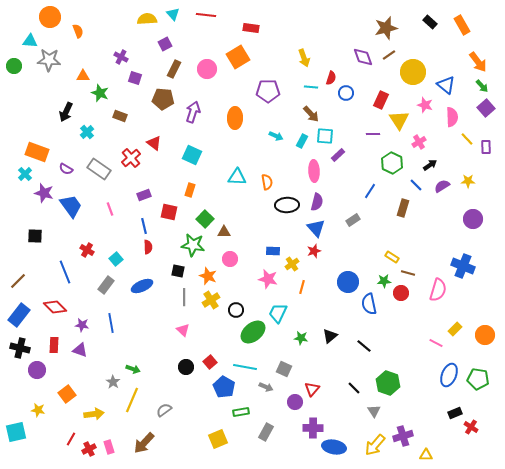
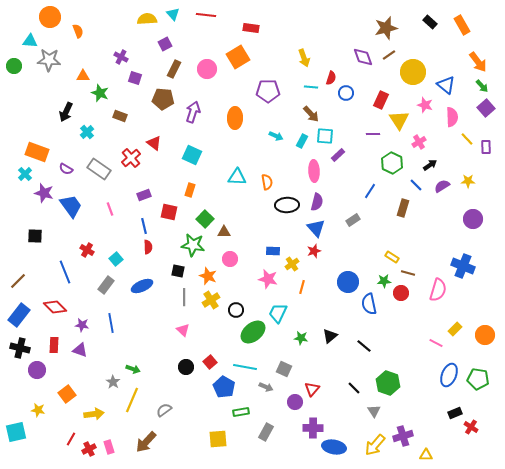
yellow square at (218, 439): rotated 18 degrees clockwise
brown arrow at (144, 443): moved 2 px right, 1 px up
